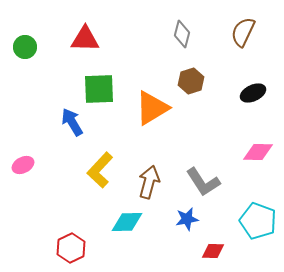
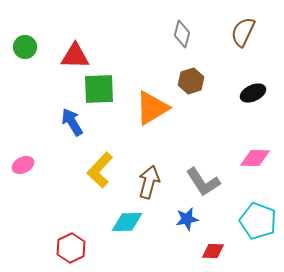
red triangle: moved 10 px left, 17 px down
pink diamond: moved 3 px left, 6 px down
